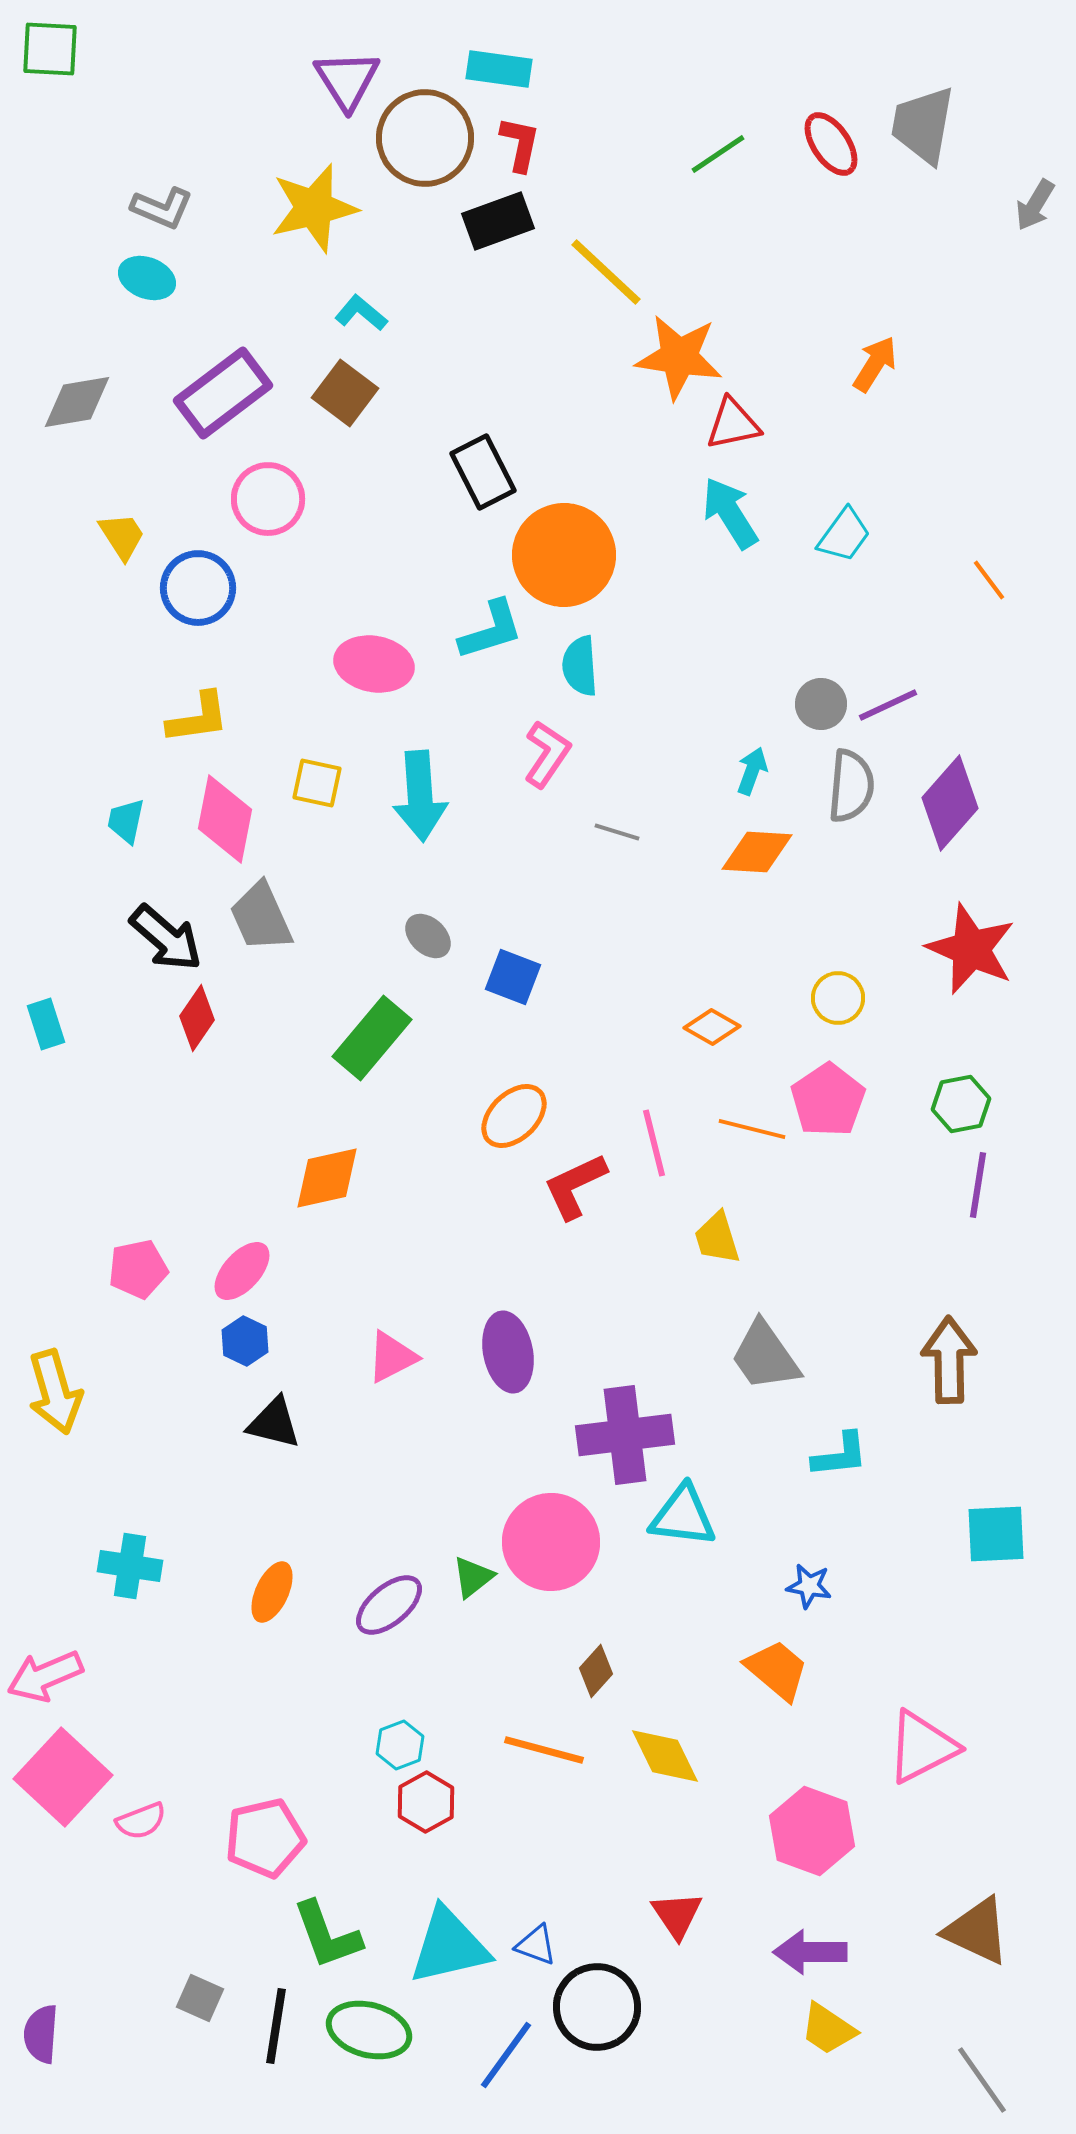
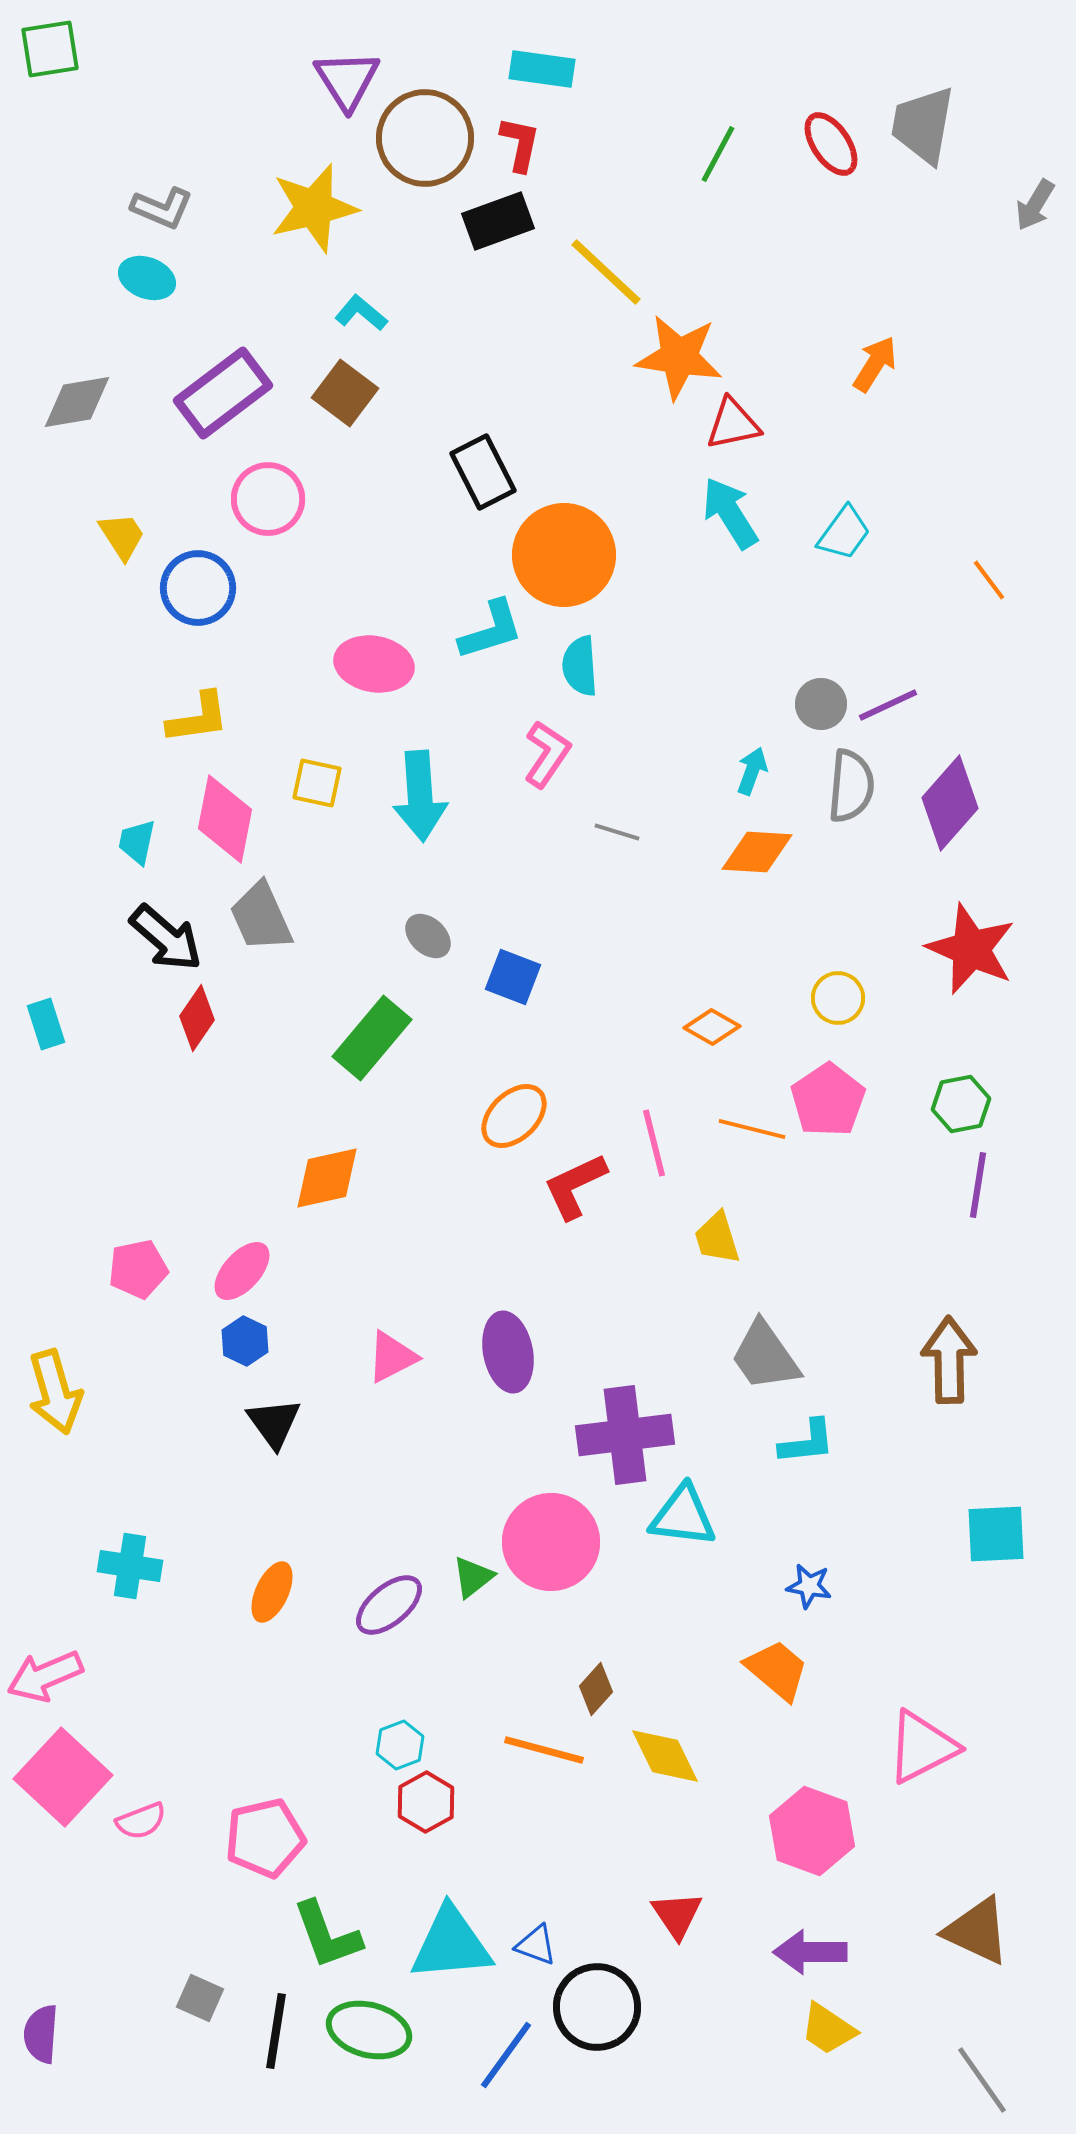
green square at (50, 49): rotated 12 degrees counterclockwise
cyan rectangle at (499, 69): moved 43 px right
green line at (718, 154): rotated 28 degrees counterclockwise
cyan trapezoid at (844, 535): moved 2 px up
cyan trapezoid at (126, 821): moved 11 px right, 21 px down
black triangle at (274, 1423): rotated 40 degrees clockwise
cyan L-shape at (840, 1455): moved 33 px left, 13 px up
brown diamond at (596, 1671): moved 18 px down
cyan triangle at (449, 1946): moved 2 px right, 2 px up; rotated 8 degrees clockwise
black line at (276, 2026): moved 5 px down
